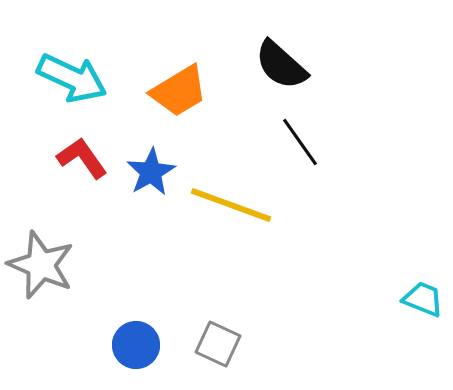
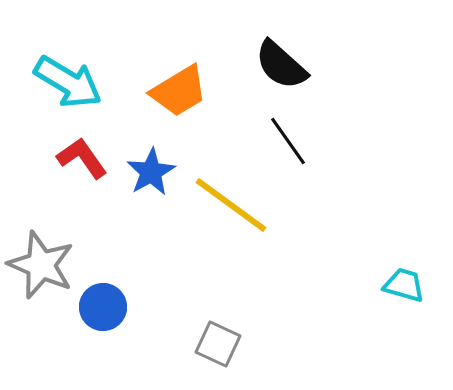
cyan arrow: moved 4 px left, 4 px down; rotated 6 degrees clockwise
black line: moved 12 px left, 1 px up
yellow line: rotated 16 degrees clockwise
cyan trapezoid: moved 19 px left, 14 px up; rotated 6 degrees counterclockwise
blue circle: moved 33 px left, 38 px up
